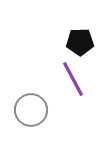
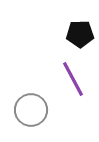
black pentagon: moved 8 px up
